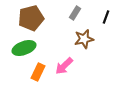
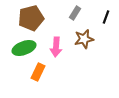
pink arrow: moved 8 px left, 19 px up; rotated 42 degrees counterclockwise
